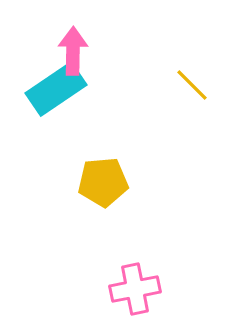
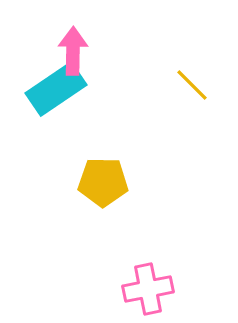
yellow pentagon: rotated 6 degrees clockwise
pink cross: moved 13 px right
